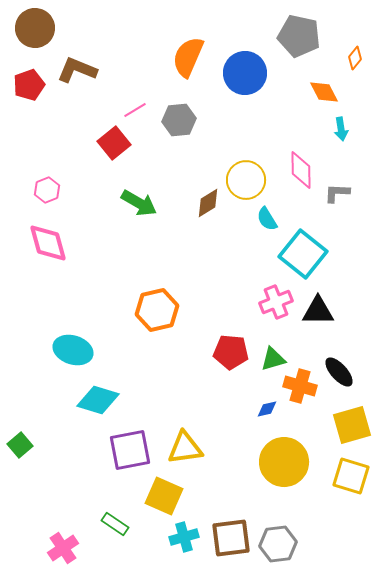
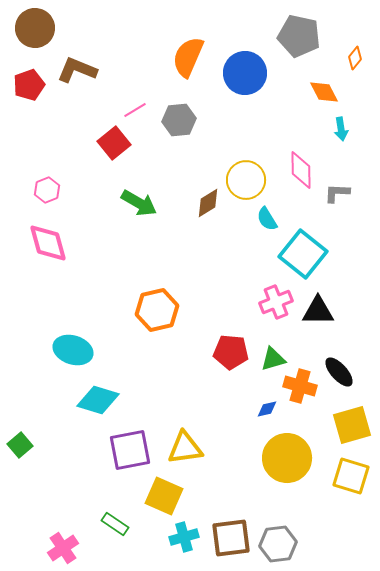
yellow circle at (284, 462): moved 3 px right, 4 px up
